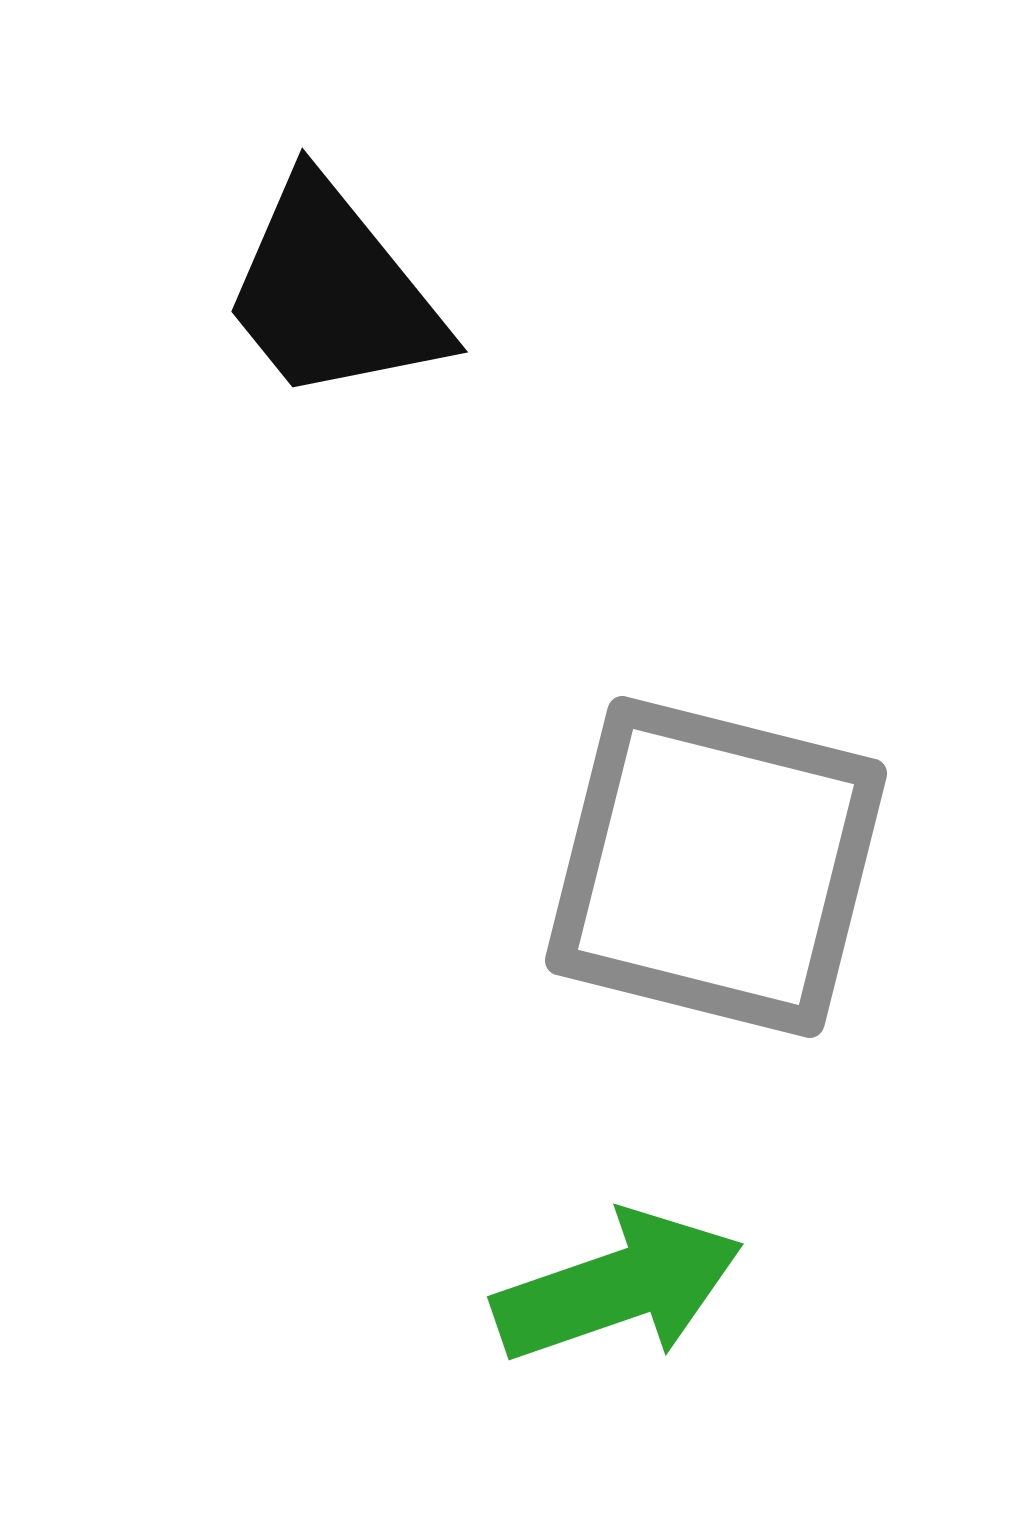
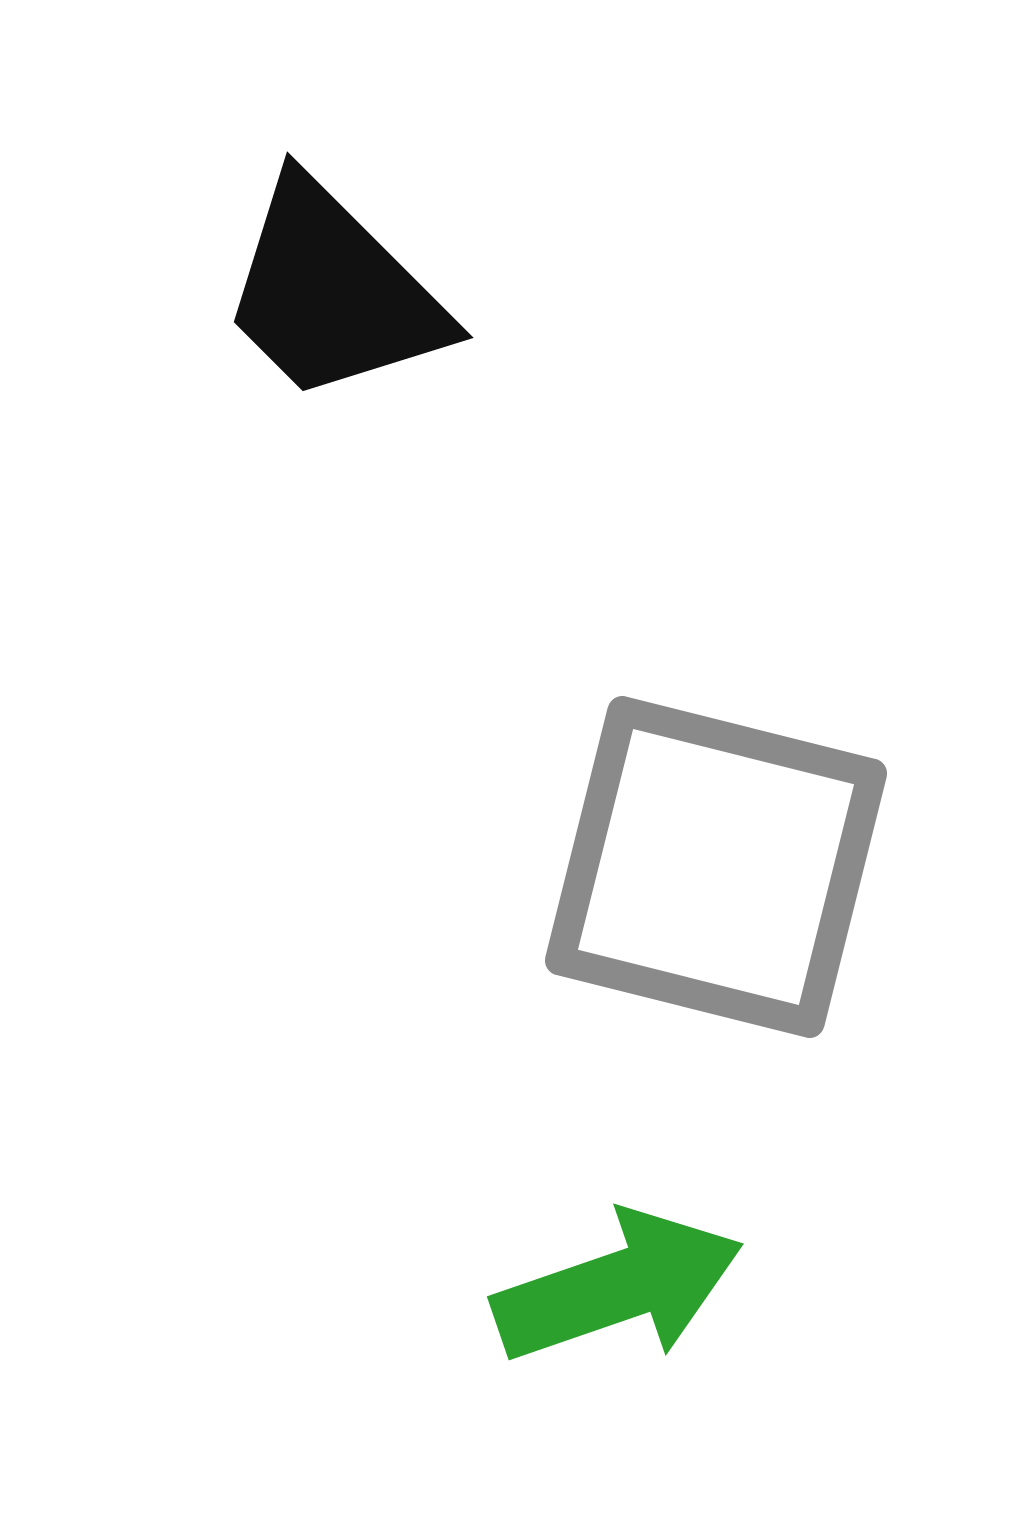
black trapezoid: rotated 6 degrees counterclockwise
